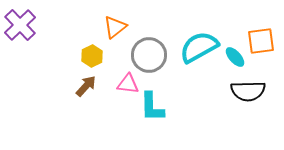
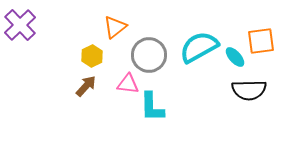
black semicircle: moved 1 px right, 1 px up
